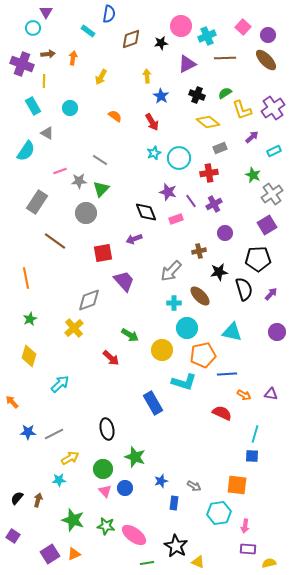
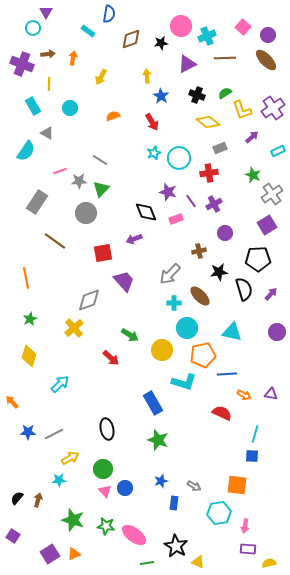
yellow line at (44, 81): moved 5 px right, 3 px down
orange semicircle at (115, 116): moved 2 px left; rotated 56 degrees counterclockwise
cyan rectangle at (274, 151): moved 4 px right
gray arrow at (171, 271): moved 1 px left, 3 px down
green star at (135, 457): moved 23 px right, 17 px up
